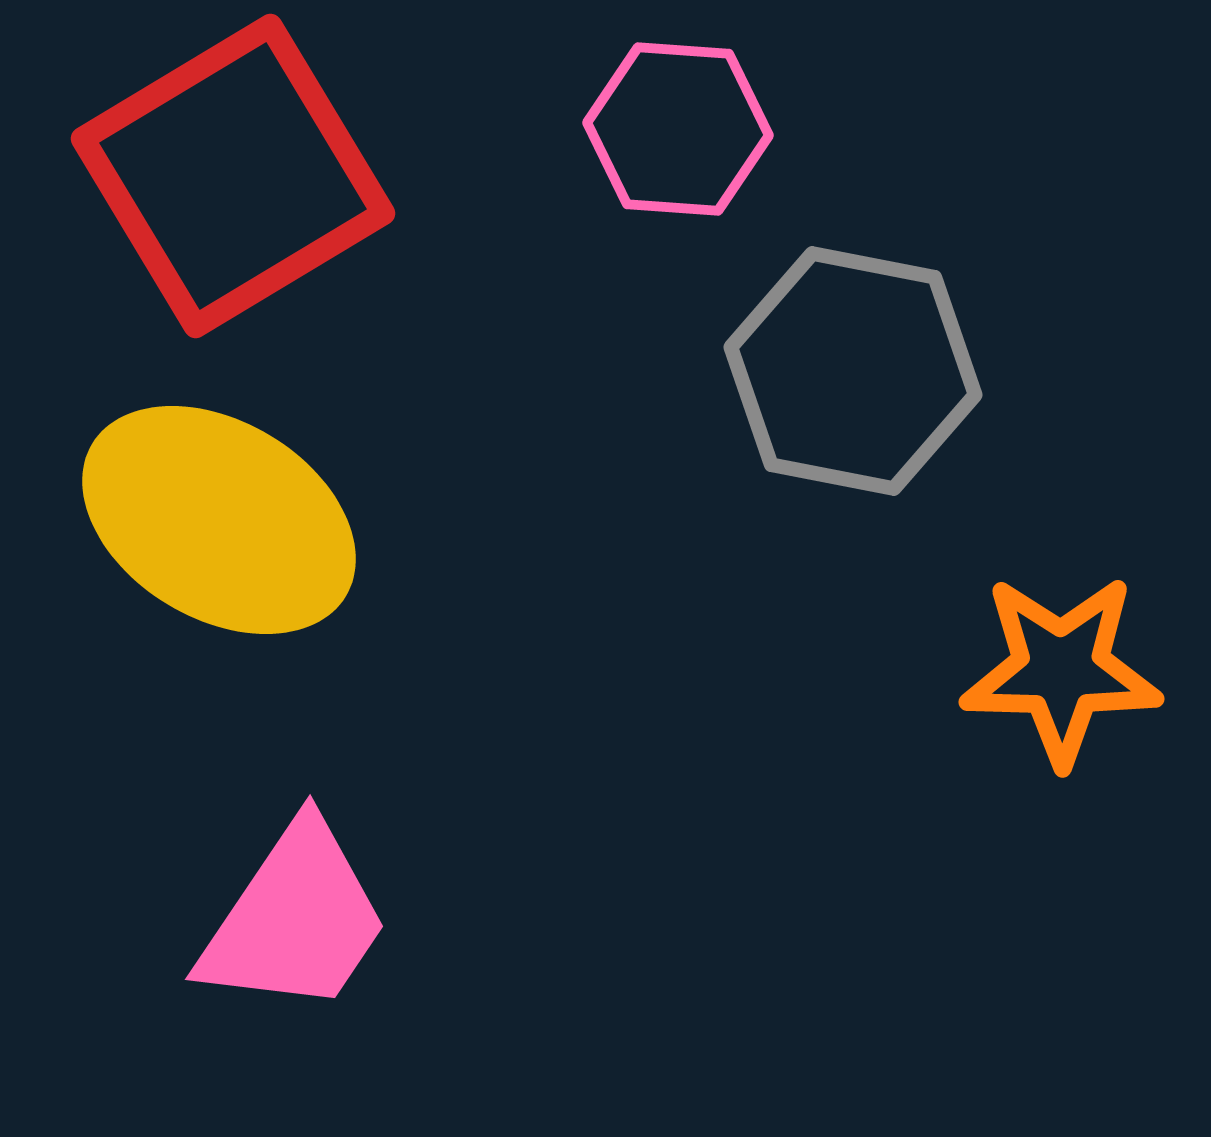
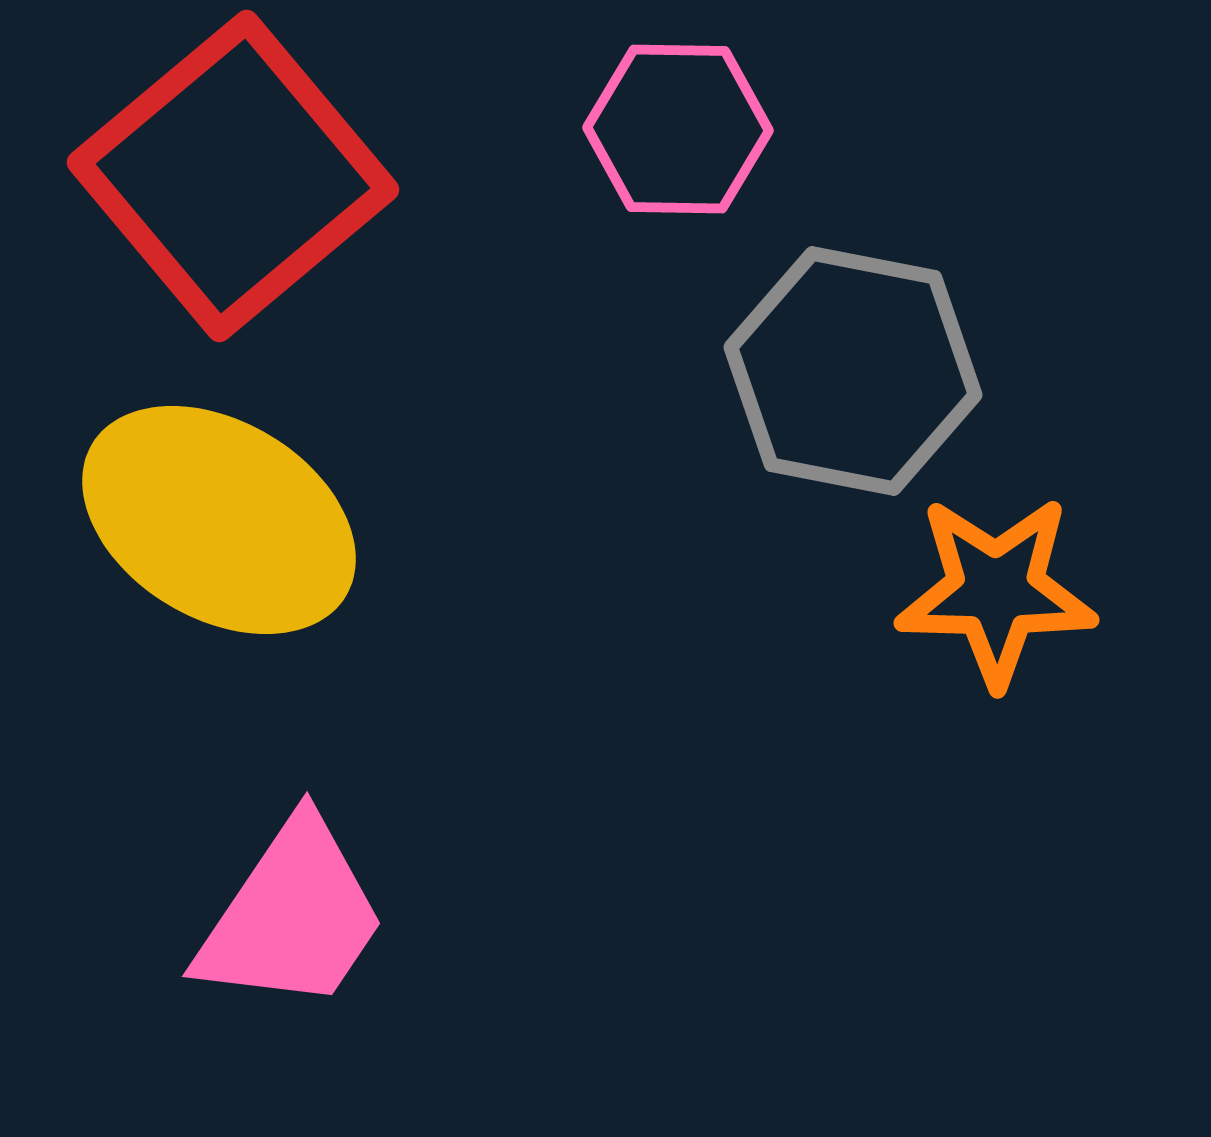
pink hexagon: rotated 3 degrees counterclockwise
red square: rotated 9 degrees counterclockwise
orange star: moved 65 px left, 79 px up
pink trapezoid: moved 3 px left, 3 px up
